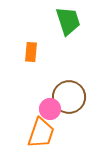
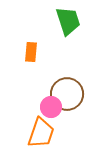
brown circle: moved 2 px left, 3 px up
pink circle: moved 1 px right, 2 px up
